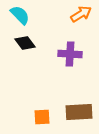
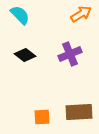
black diamond: moved 12 px down; rotated 15 degrees counterclockwise
purple cross: rotated 25 degrees counterclockwise
